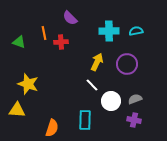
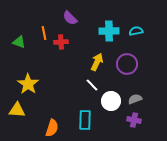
yellow star: rotated 15 degrees clockwise
